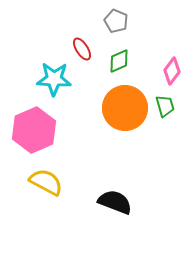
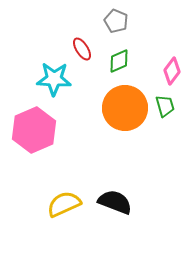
yellow semicircle: moved 18 px right, 22 px down; rotated 52 degrees counterclockwise
